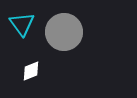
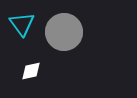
white diamond: rotated 10 degrees clockwise
